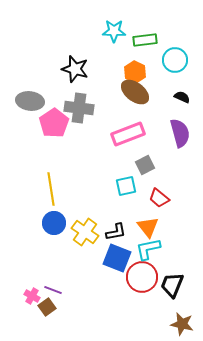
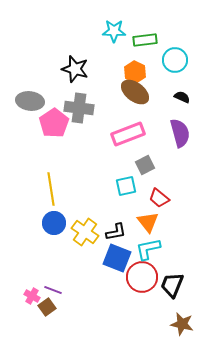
orange triangle: moved 5 px up
